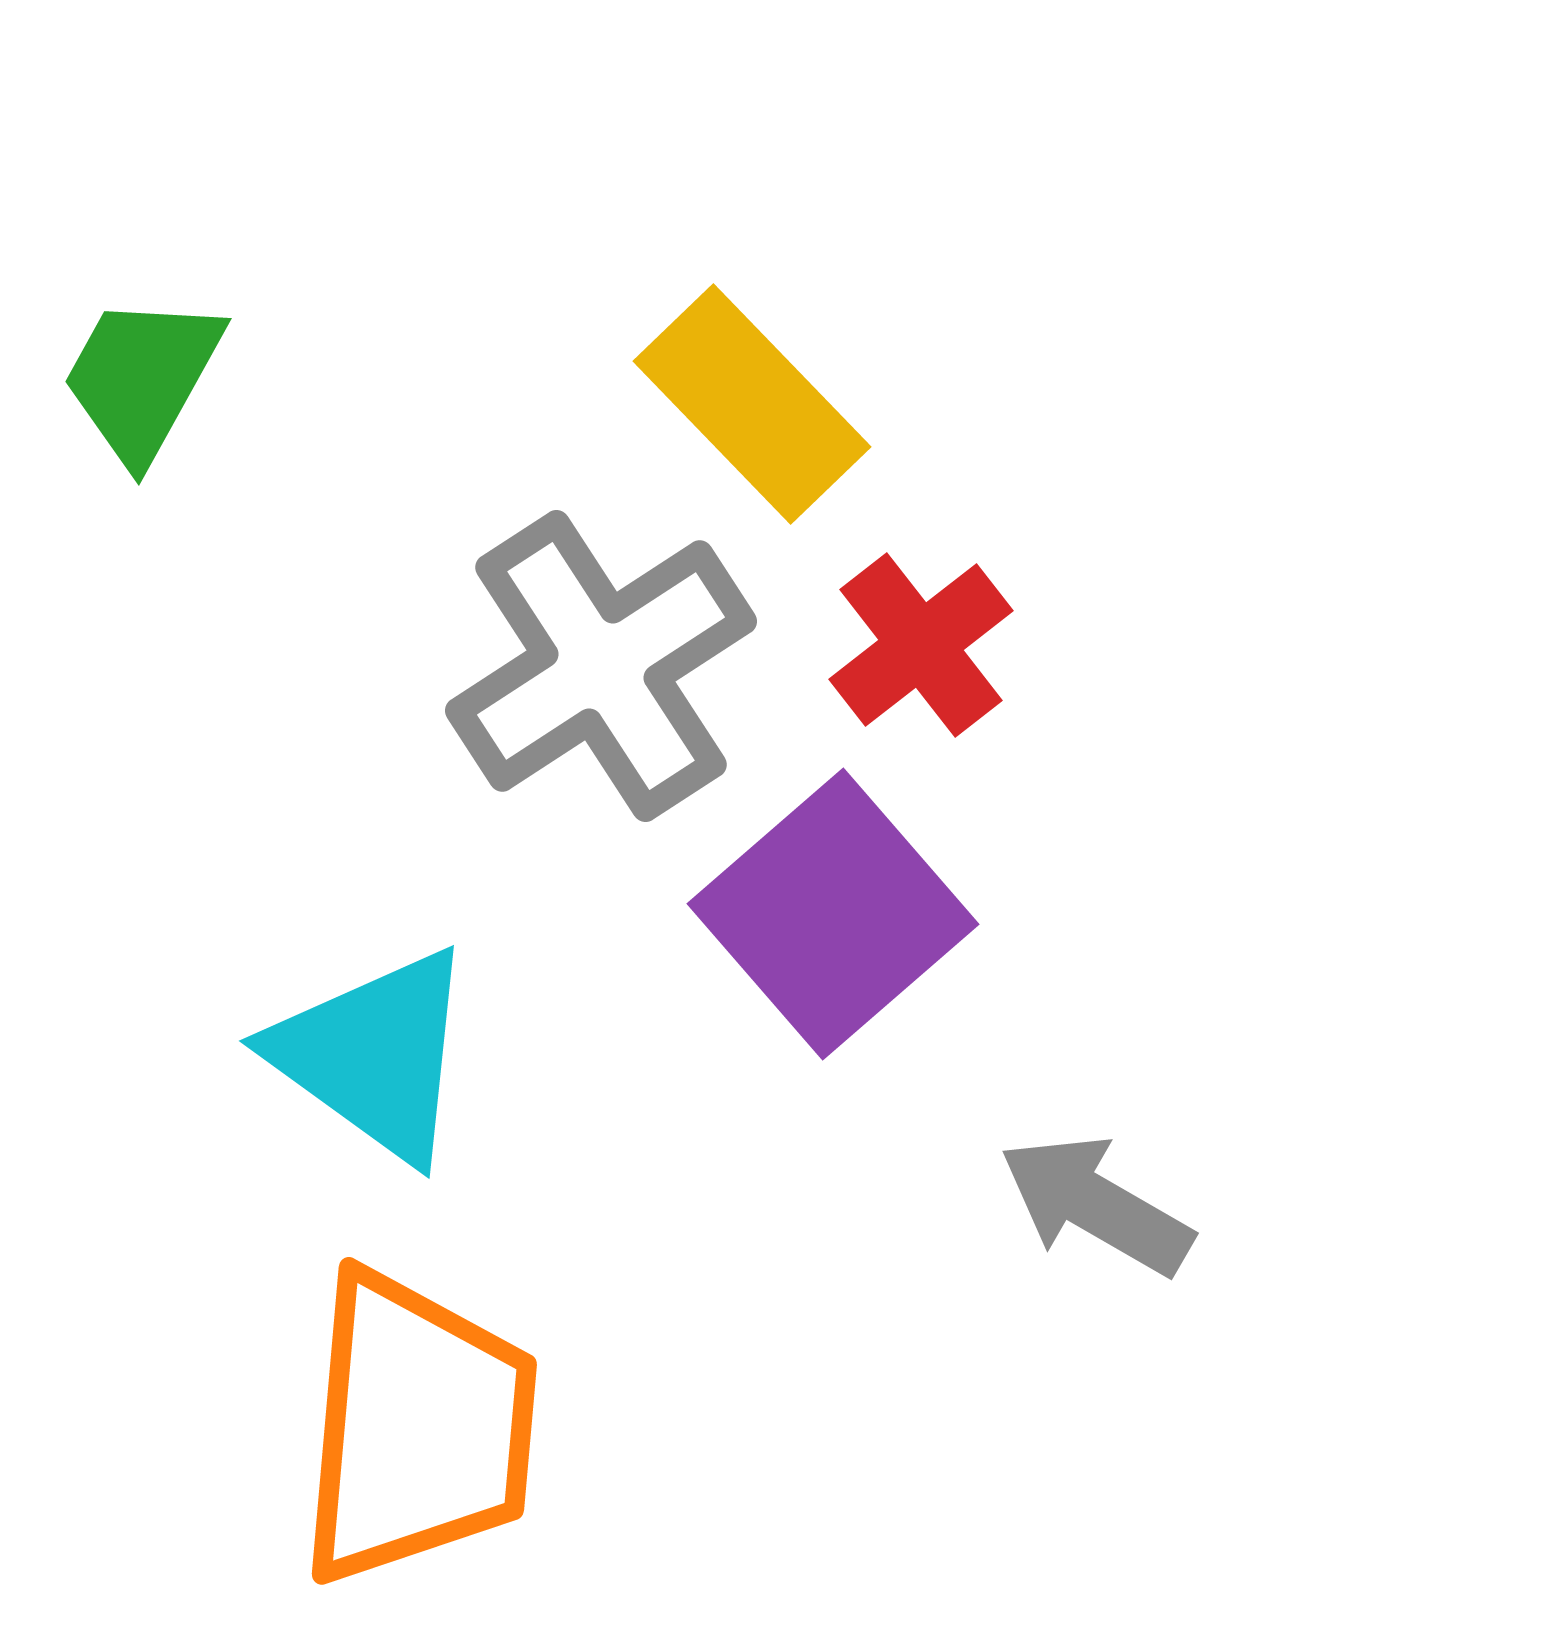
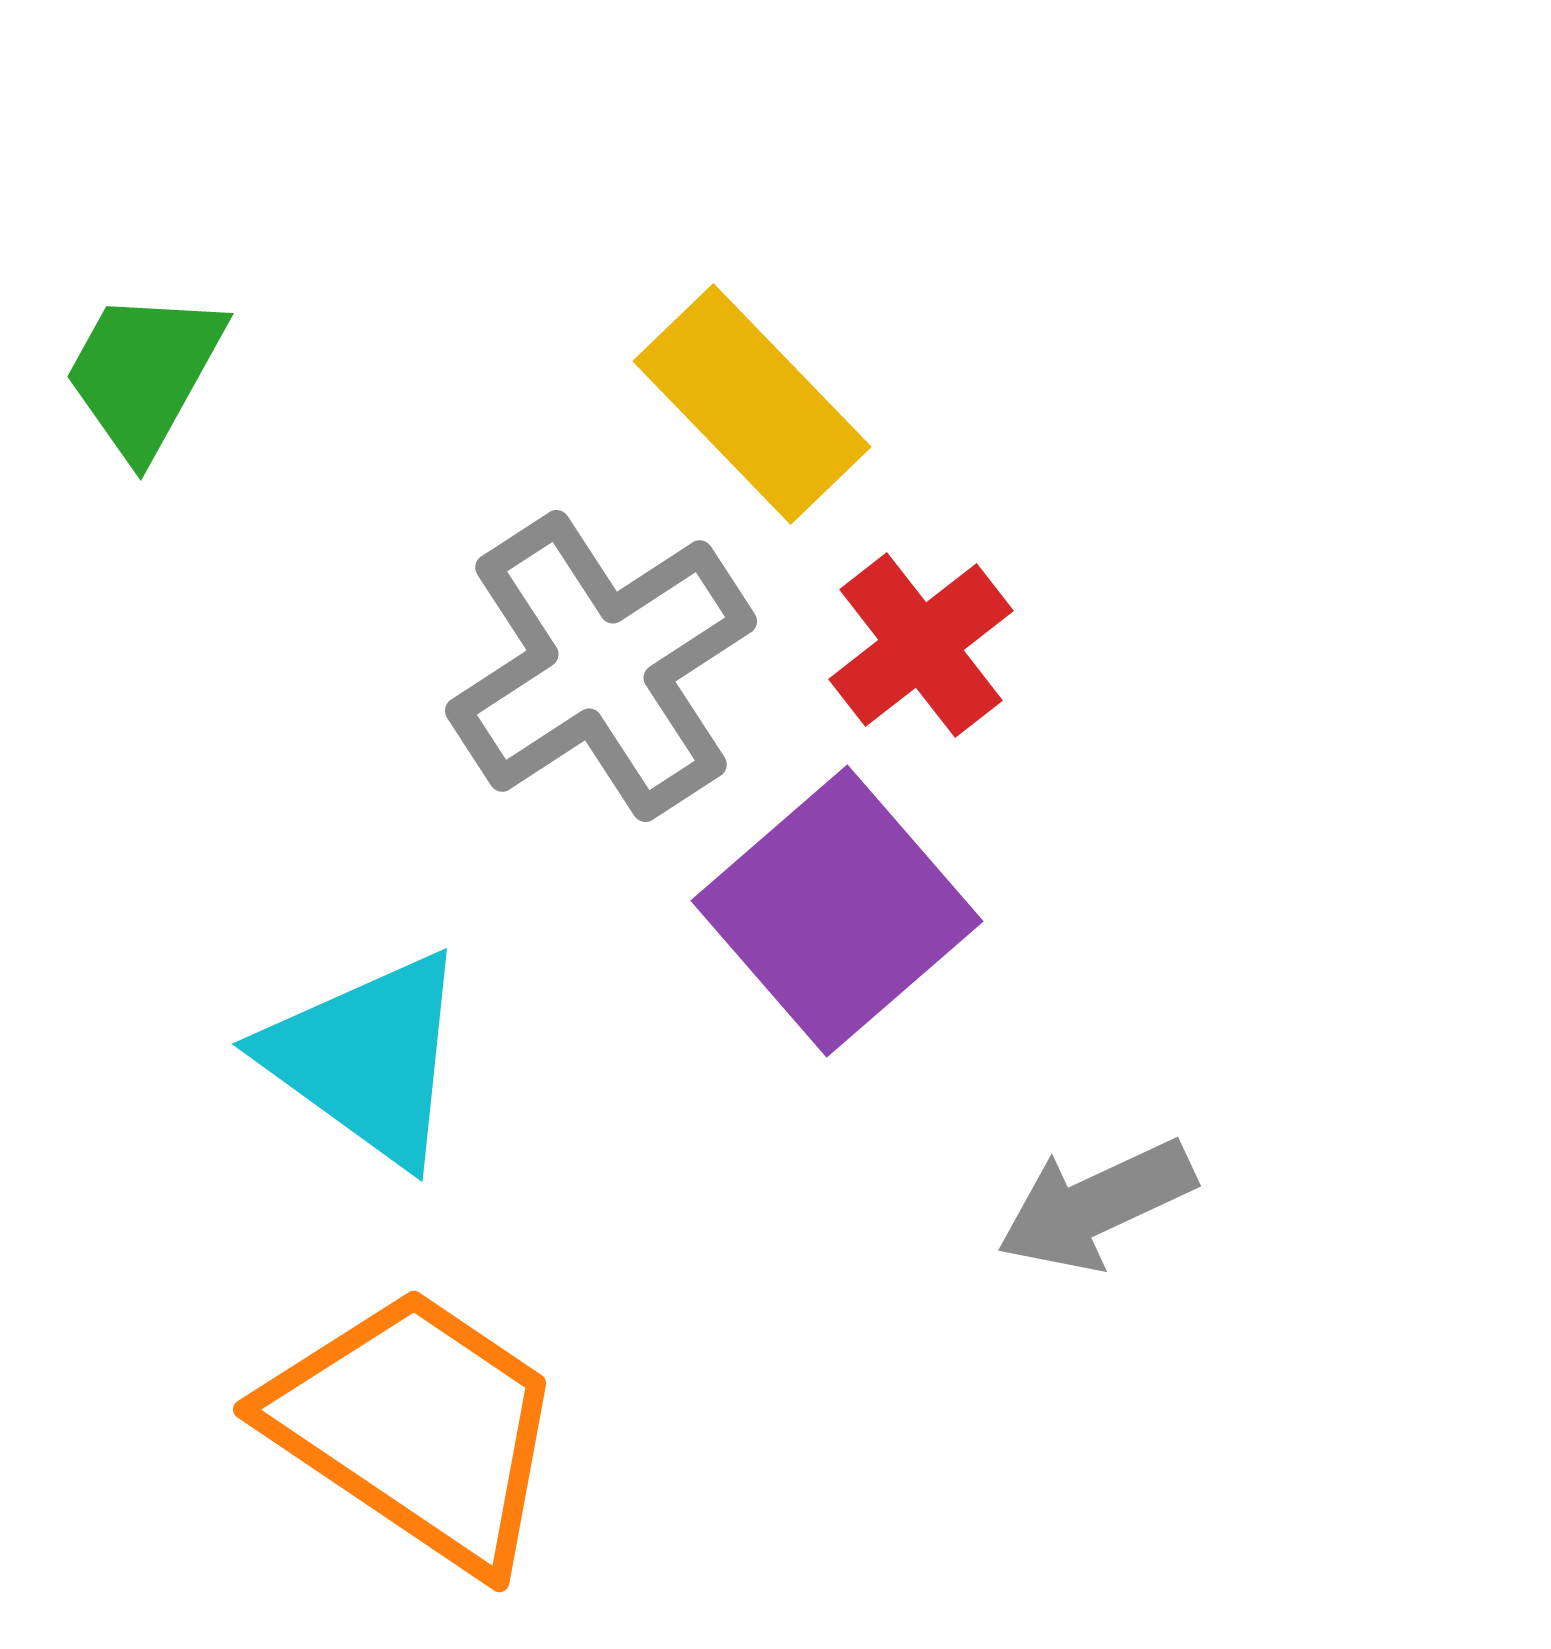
green trapezoid: moved 2 px right, 5 px up
purple square: moved 4 px right, 3 px up
cyan triangle: moved 7 px left, 3 px down
gray arrow: rotated 55 degrees counterclockwise
orange trapezoid: rotated 61 degrees counterclockwise
